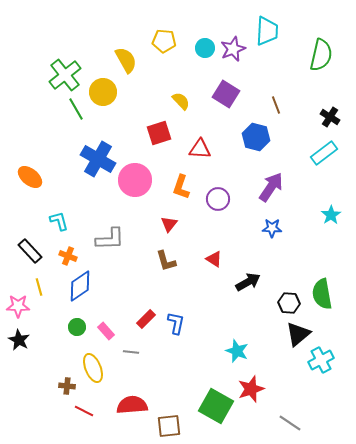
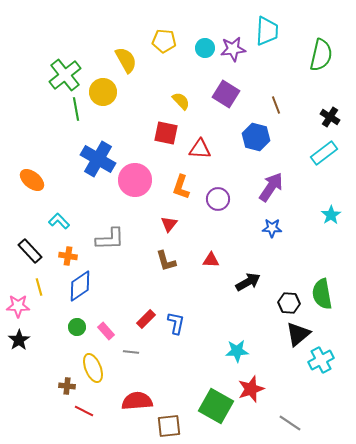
purple star at (233, 49): rotated 15 degrees clockwise
green line at (76, 109): rotated 20 degrees clockwise
red square at (159, 133): moved 7 px right; rotated 30 degrees clockwise
orange ellipse at (30, 177): moved 2 px right, 3 px down
cyan L-shape at (59, 221): rotated 30 degrees counterclockwise
orange cross at (68, 256): rotated 12 degrees counterclockwise
red triangle at (214, 259): moved 3 px left, 1 px down; rotated 30 degrees counterclockwise
black star at (19, 340): rotated 10 degrees clockwise
cyan star at (237, 351): rotated 25 degrees counterclockwise
red semicircle at (132, 405): moved 5 px right, 4 px up
